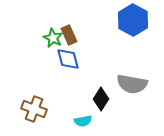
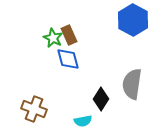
gray semicircle: rotated 88 degrees clockwise
